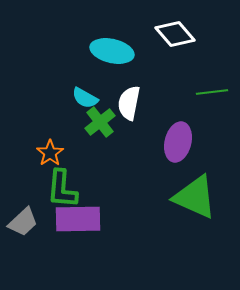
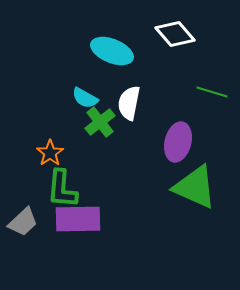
cyan ellipse: rotated 9 degrees clockwise
green line: rotated 24 degrees clockwise
green triangle: moved 10 px up
